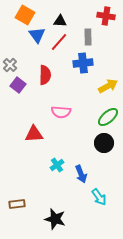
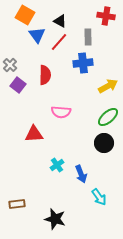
black triangle: rotated 24 degrees clockwise
